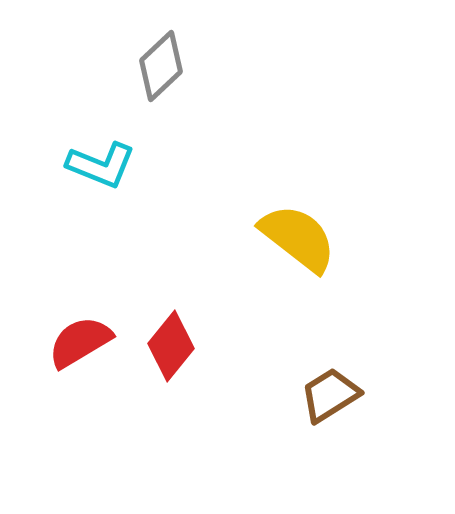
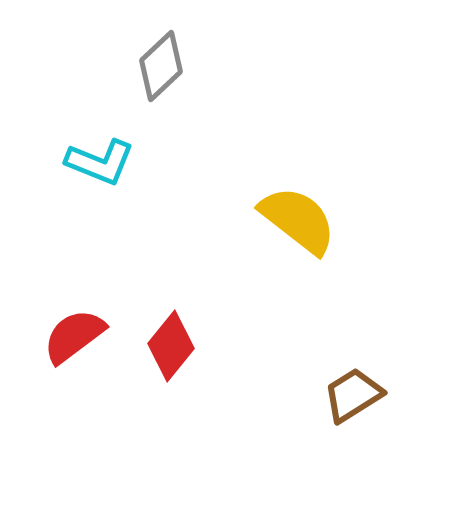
cyan L-shape: moved 1 px left, 3 px up
yellow semicircle: moved 18 px up
red semicircle: moved 6 px left, 6 px up; rotated 6 degrees counterclockwise
brown trapezoid: moved 23 px right
